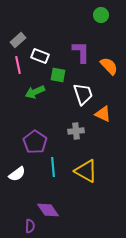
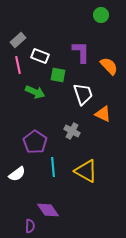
green arrow: rotated 132 degrees counterclockwise
gray cross: moved 4 px left; rotated 35 degrees clockwise
